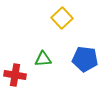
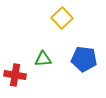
blue pentagon: moved 1 px left
